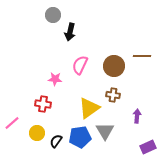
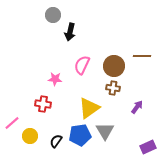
pink semicircle: moved 2 px right
brown cross: moved 7 px up
purple arrow: moved 9 px up; rotated 32 degrees clockwise
yellow circle: moved 7 px left, 3 px down
blue pentagon: moved 2 px up
